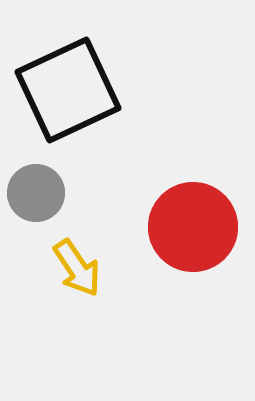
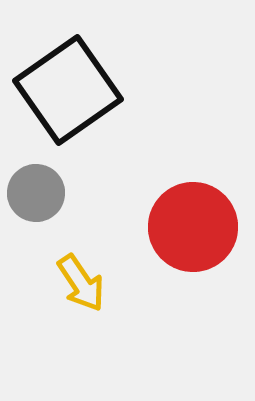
black square: rotated 10 degrees counterclockwise
yellow arrow: moved 4 px right, 15 px down
